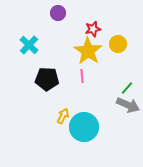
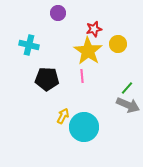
red star: moved 1 px right
cyan cross: rotated 30 degrees counterclockwise
